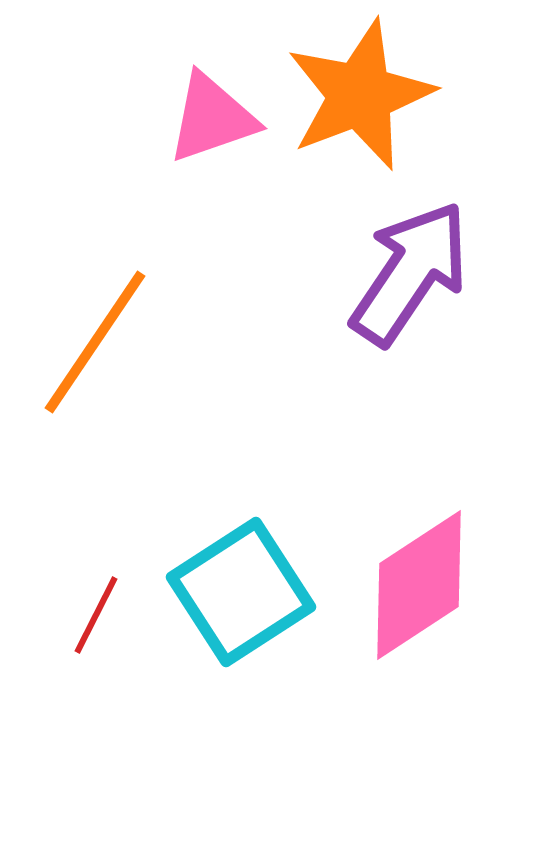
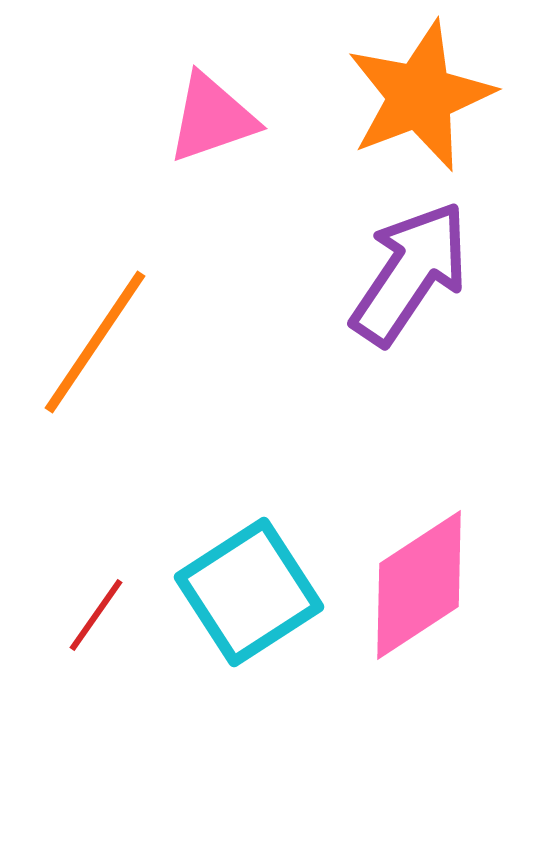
orange star: moved 60 px right, 1 px down
cyan square: moved 8 px right
red line: rotated 8 degrees clockwise
